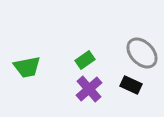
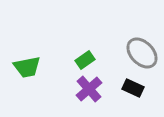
black rectangle: moved 2 px right, 3 px down
